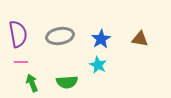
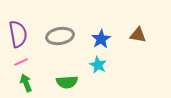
brown triangle: moved 2 px left, 4 px up
pink line: rotated 24 degrees counterclockwise
green arrow: moved 6 px left
